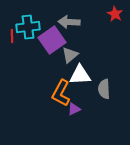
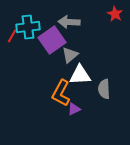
red line: rotated 32 degrees clockwise
